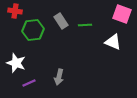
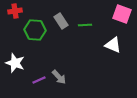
red cross: rotated 16 degrees counterclockwise
green hexagon: moved 2 px right; rotated 10 degrees clockwise
white triangle: moved 3 px down
white star: moved 1 px left
gray arrow: rotated 56 degrees counterclockwise
purple line: moved 10 px right, 3 px up
